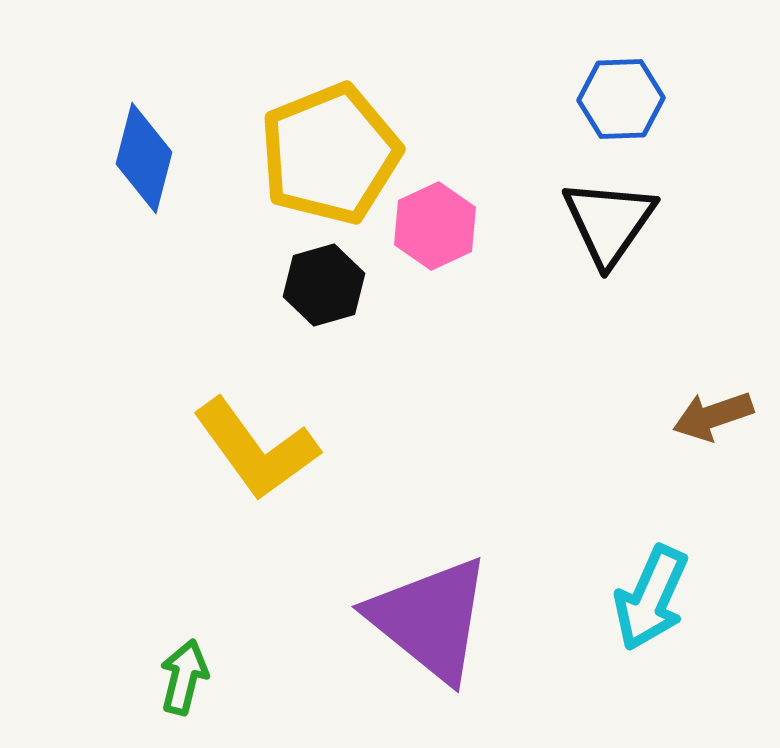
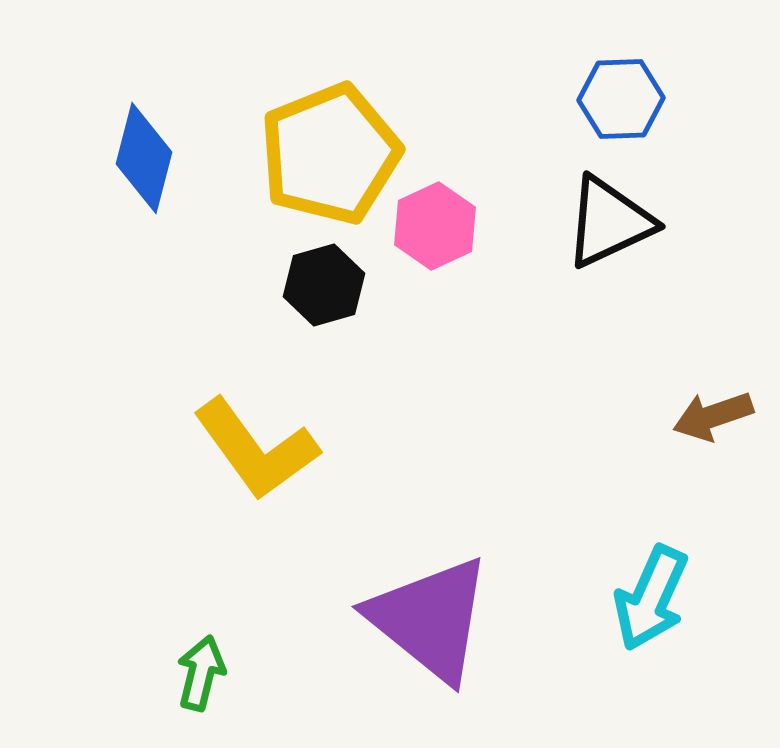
black triangle: rotated 30 degrees clockwise
green arrow: moved 17 px right, 4 px up
